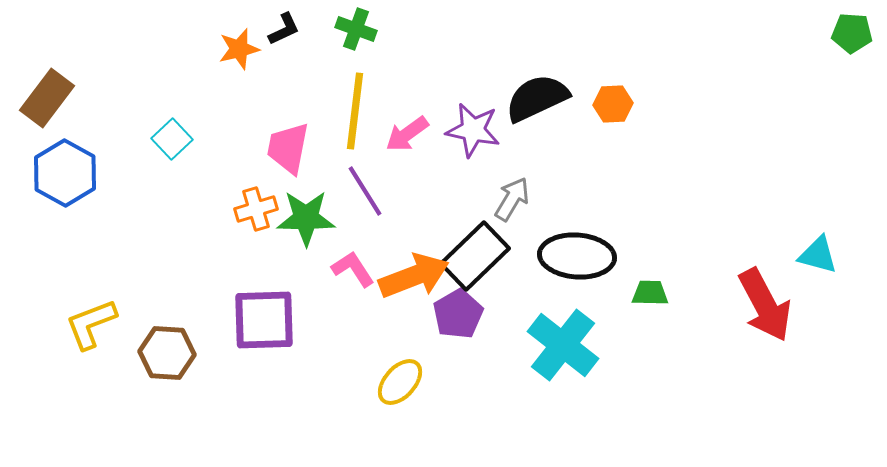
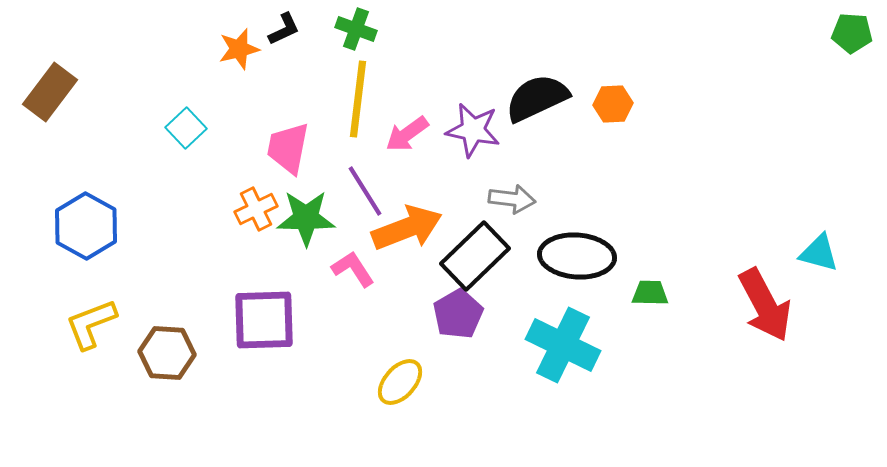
brown rectangle: moved 3 px right, 6 px up
yellow line: moved 3 px right, 12 px up
cyan square: moved 14 px right, 11 px up
blue hexagon: moved 21 px right, 53 px down
gray arrow: rotated 66 degrees clockwise
orange cross: rotated 9 degrees counterclockwise
cyan triangle: moved 1 px right, 2 px up
orange arrow: moved 7 px left, 48 px up
cyan cross: rotated 12 degrees counterclockwise
